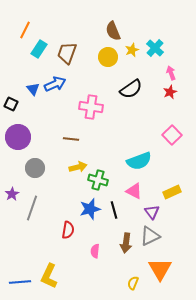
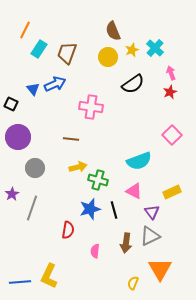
black semicircle: moved 2 px right, 5 px up
